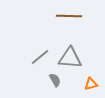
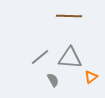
gray semicircle: moved 2 px left
orange triangle: moved 7 px up; rotated 24 degrees counterclockwise
